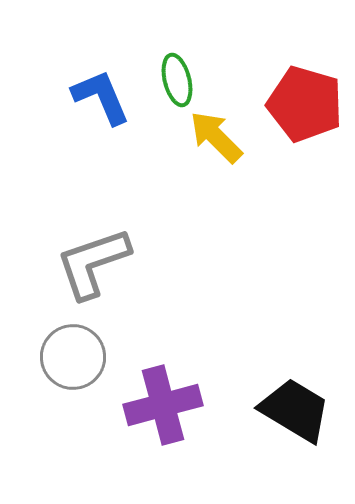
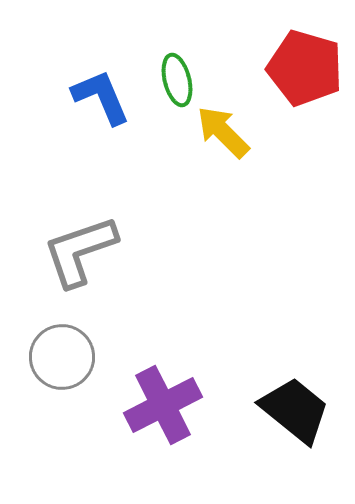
red pentagon: moved 36 px up
yellow arrow: moved 7 px right, 5 px up
gray L-shape: moved 13 px left, 12 px up
gray circle: moved 11 px left
purple cross: rotated 12 degrees counterclockwise
black trapezoid: rotated 8 degrees clockwise
